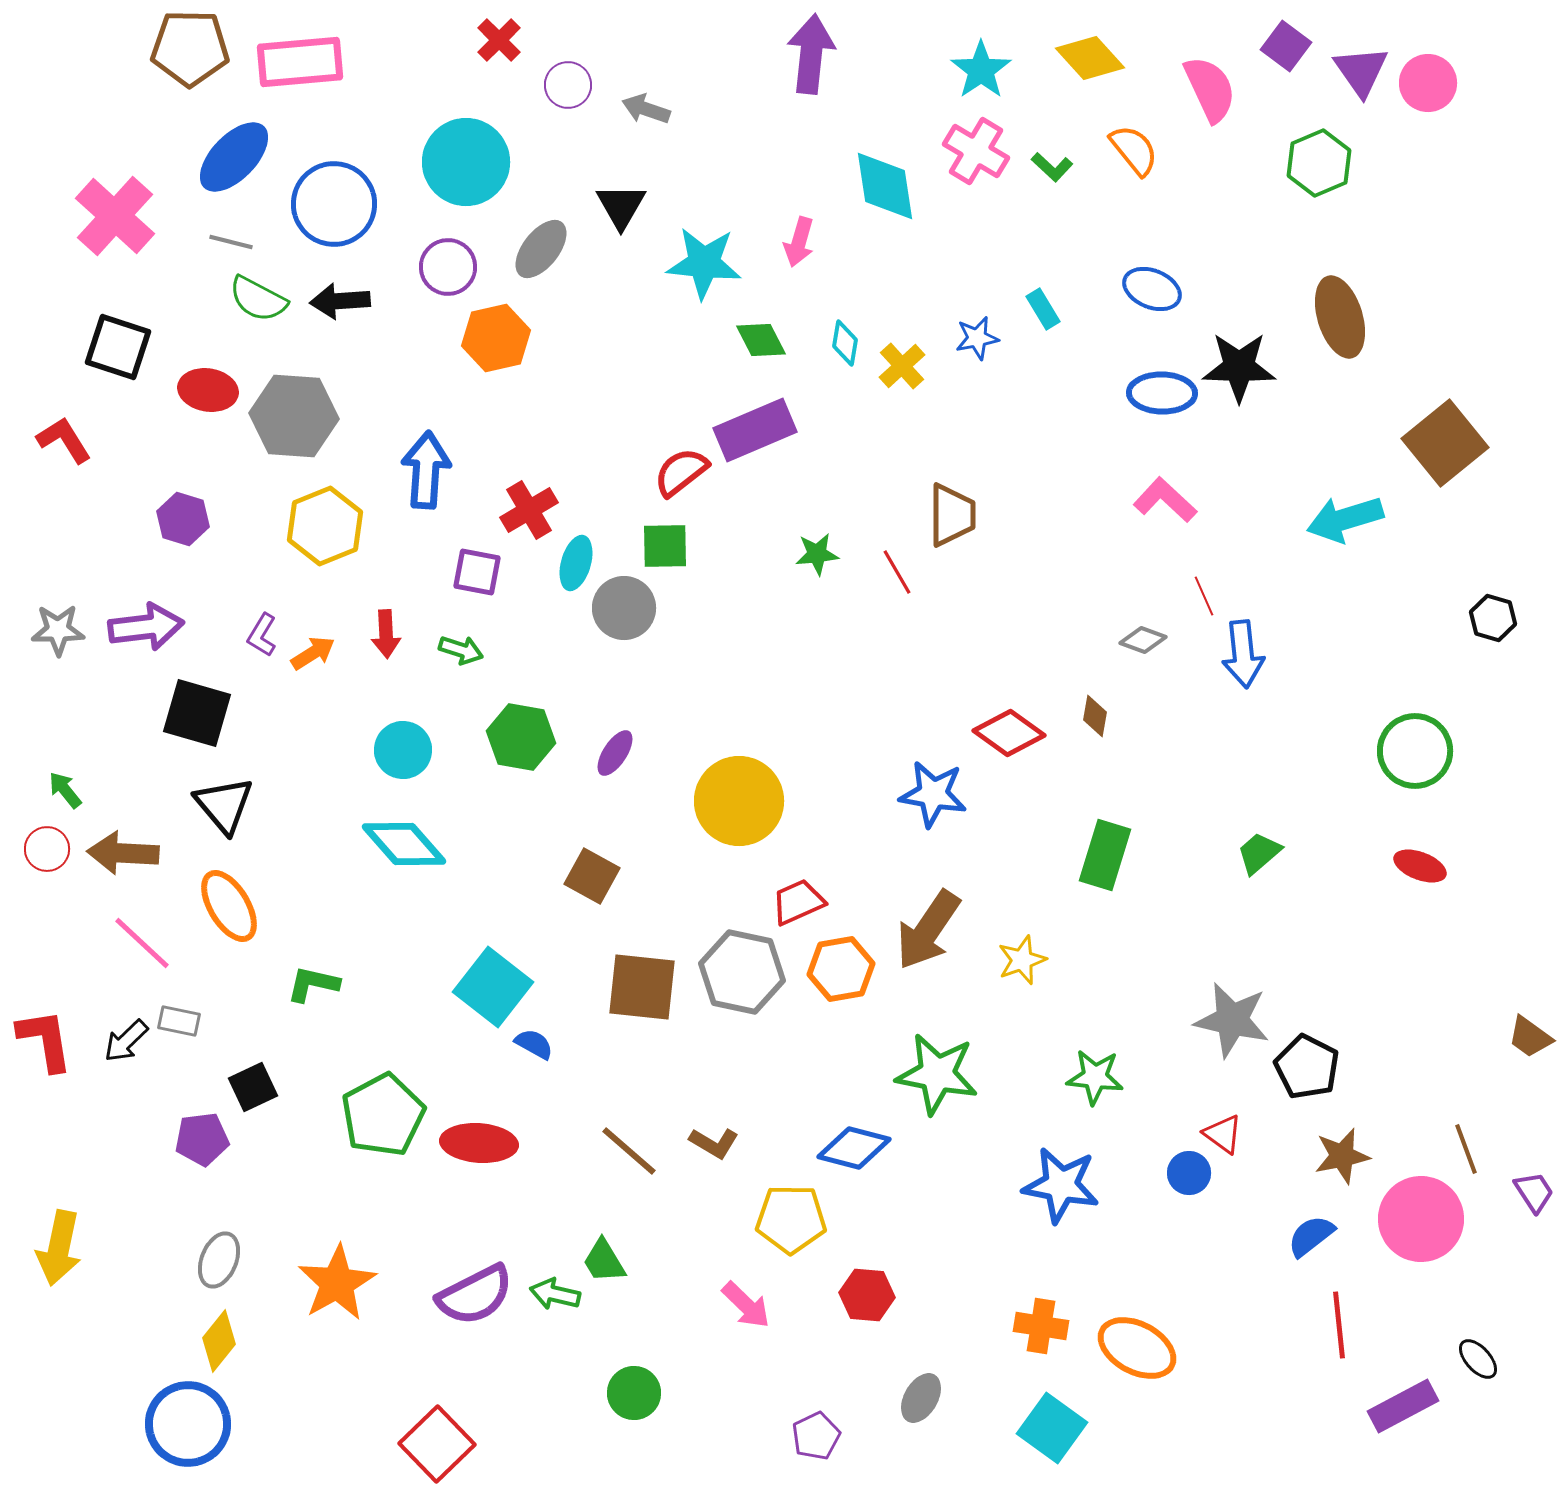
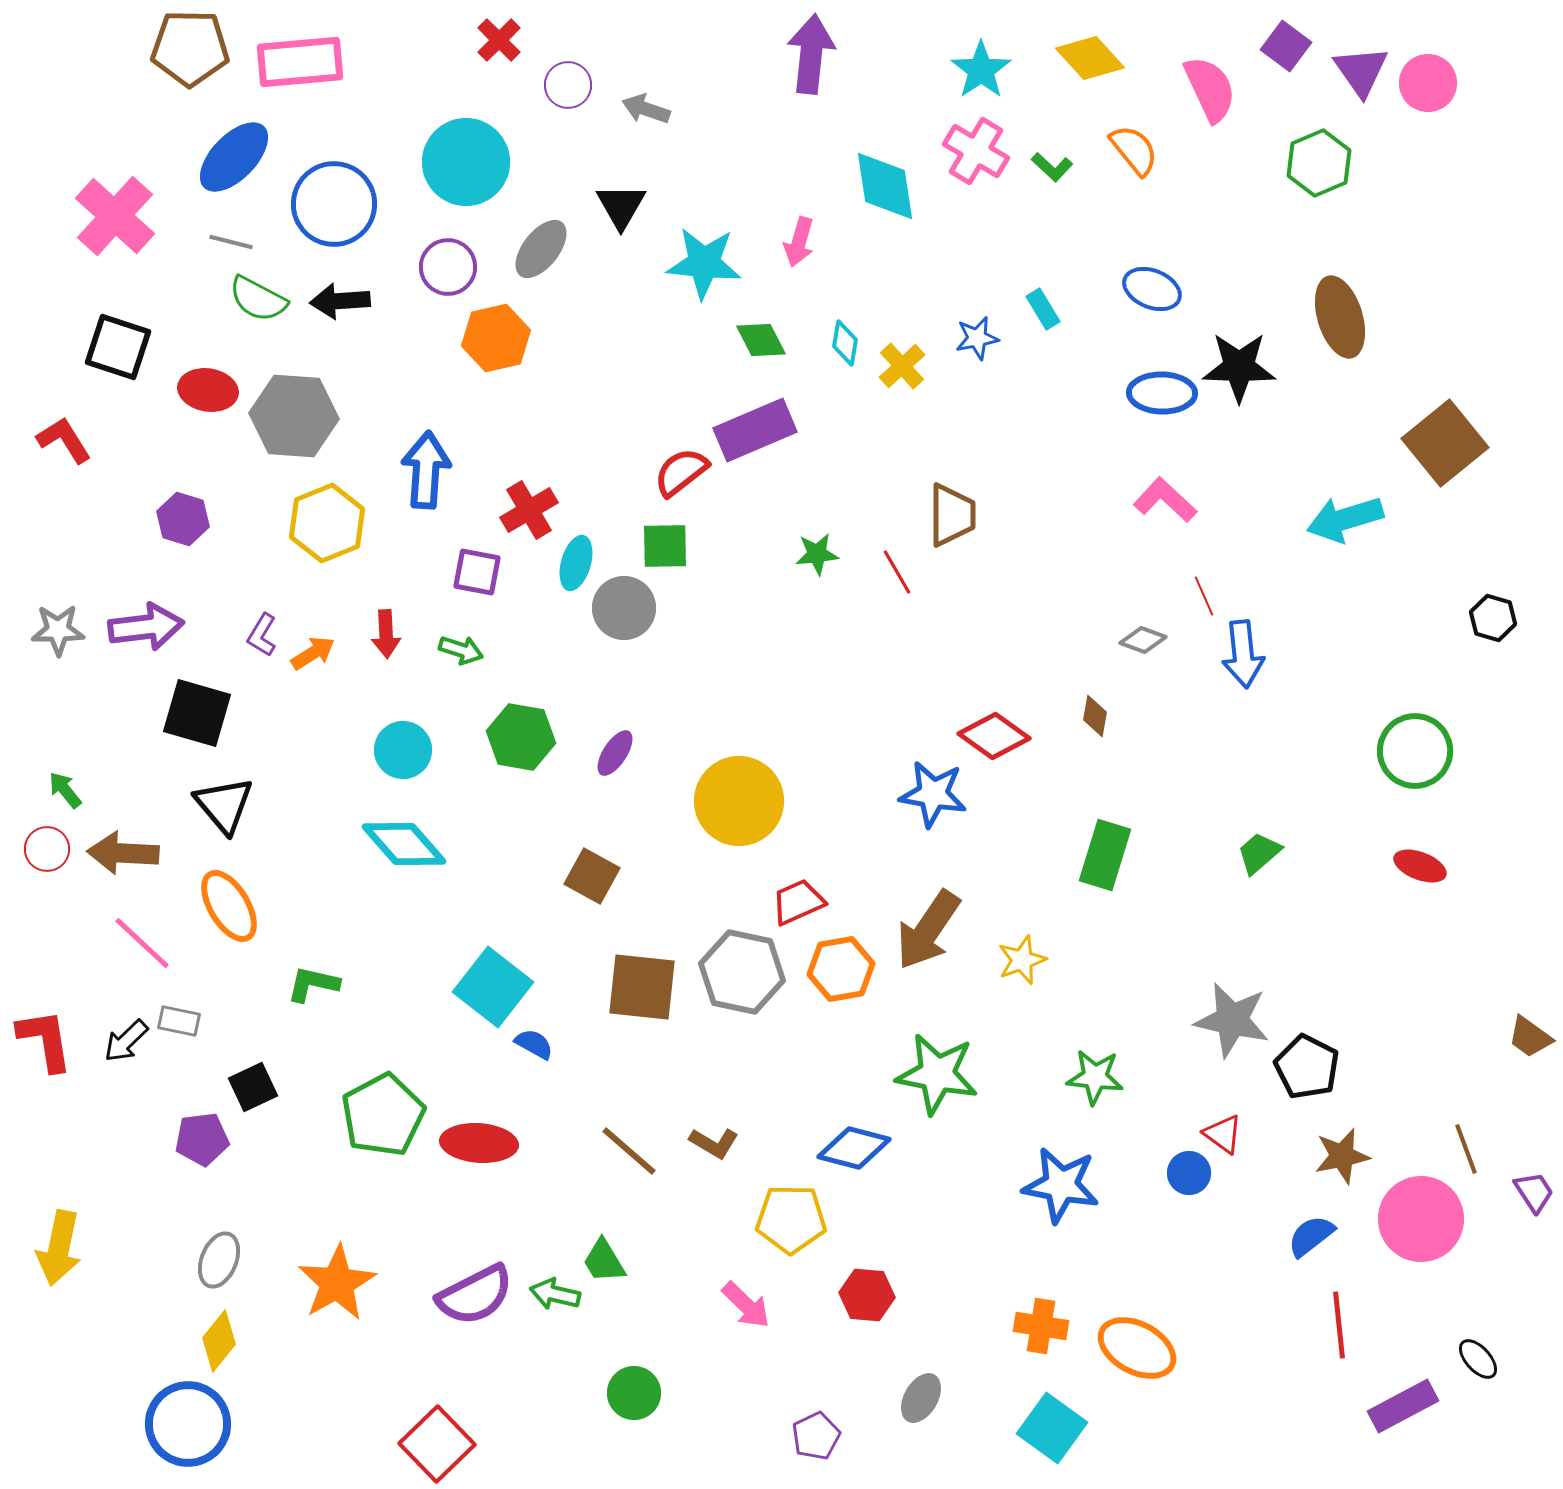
yellow hexagon at (325, 526): moved 2 px right, 3 px up
red diamond at (1009, 733): moved 15 px left, 3 px down
